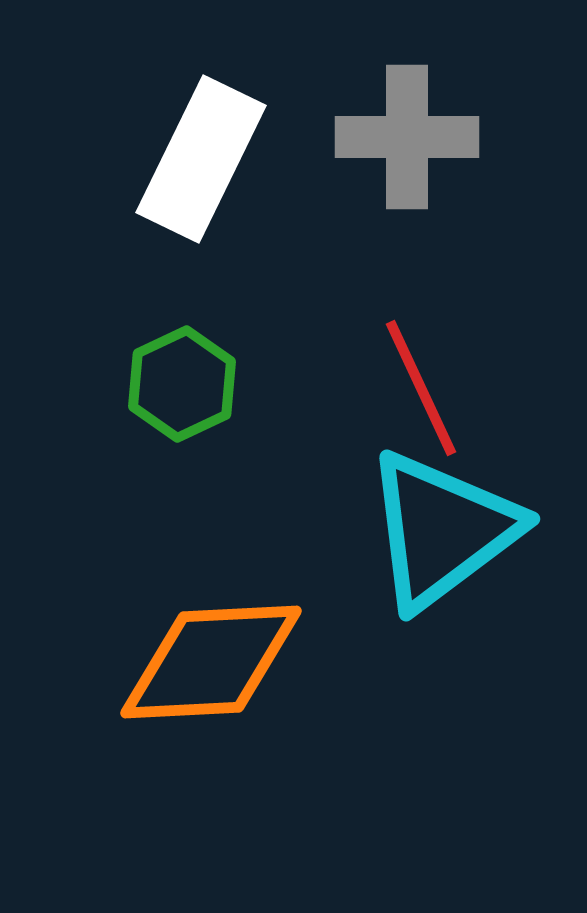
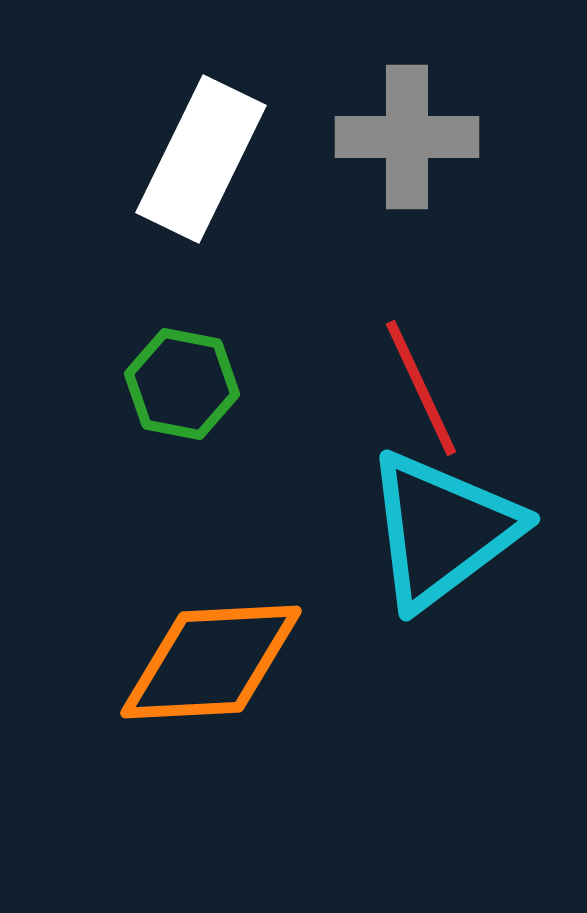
green hexagon: rotated 24 degrees counterclockwise
